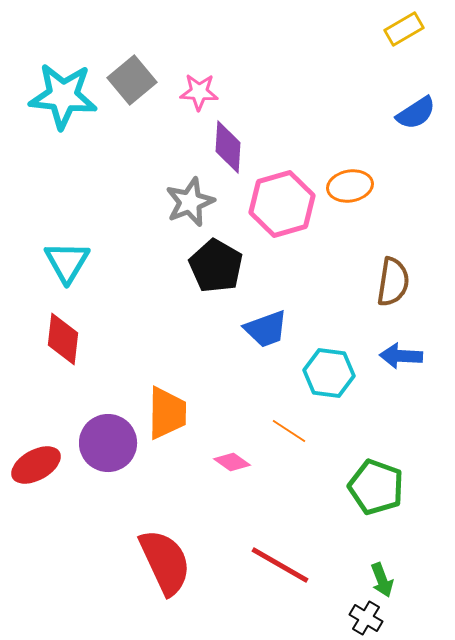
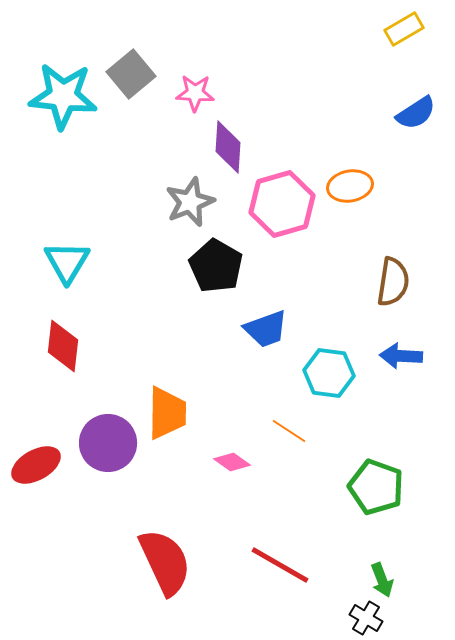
gray square: moved 1 px left, 6 px up
pink star: moved 4 px left, 1 px down
red diamond: moved 7 px down
